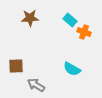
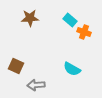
brown square: rotated 28 degrees clockwise
gray arrow: rotated 36 degrees counterclockwise
